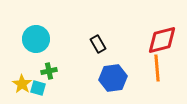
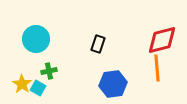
black rectangle: rotated 48 degrees clockwise
blue hexagon: moved 6 px down
cyan square: rotated 14 degrees clockwise
